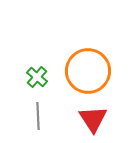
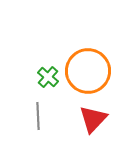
green cross: moved 11 px right
red triangle: rotated 16 degrees clockwise
